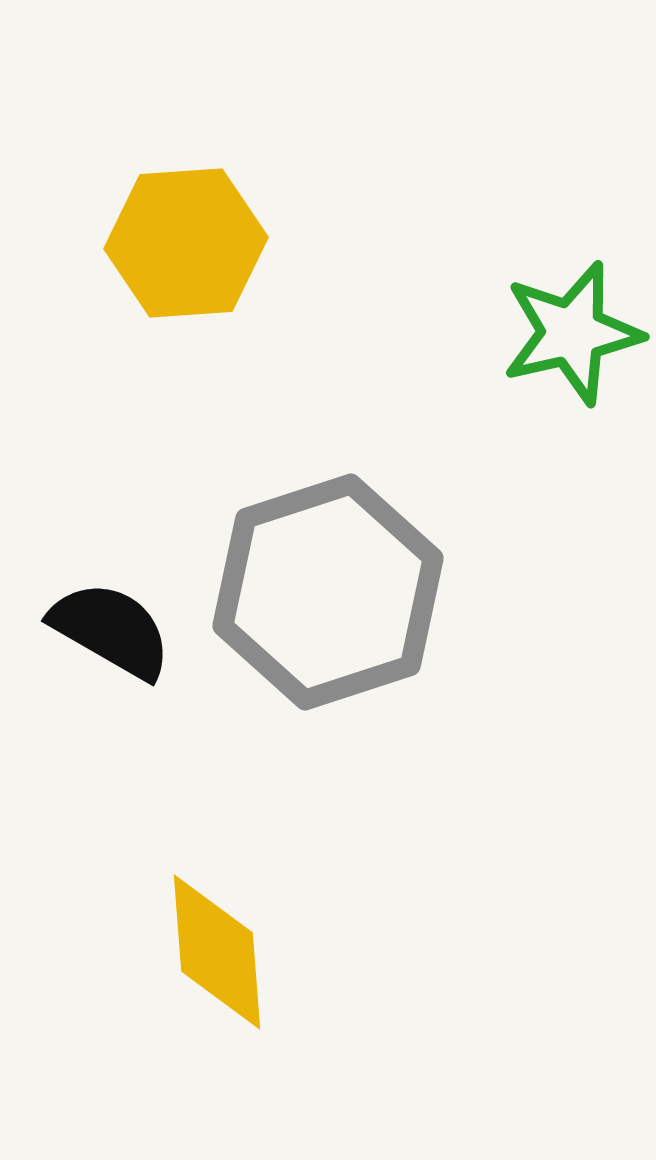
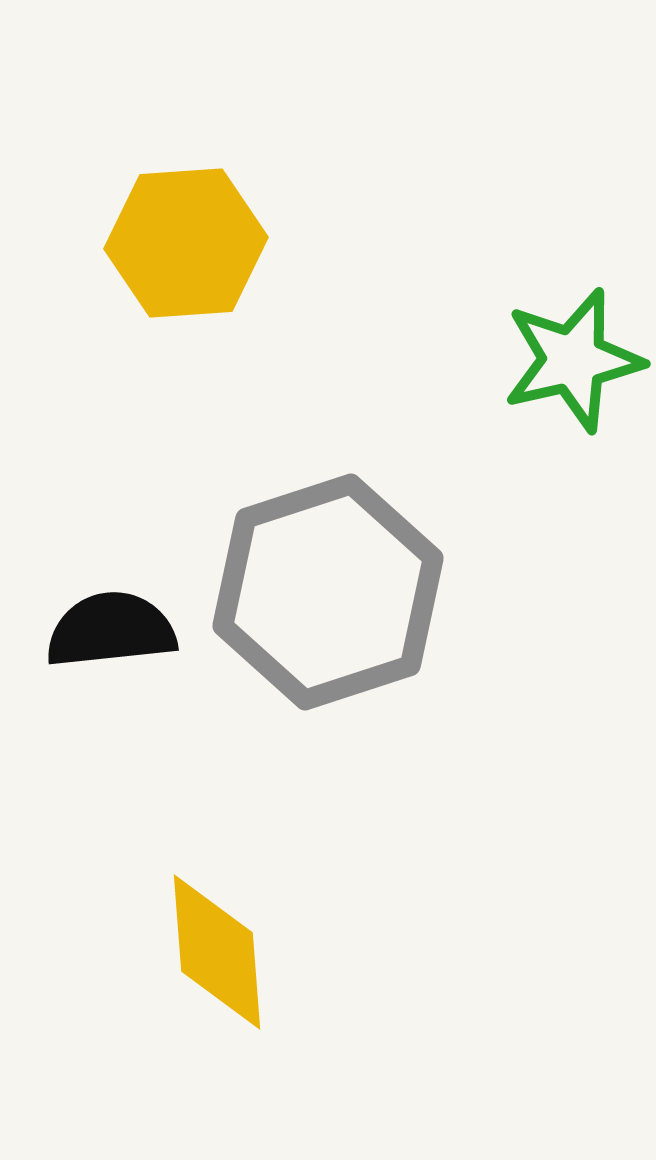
green star: moved 1 px right, 27 px down
black semicircle: rotated 36 degrees counterclockwise
